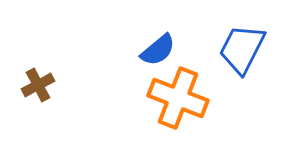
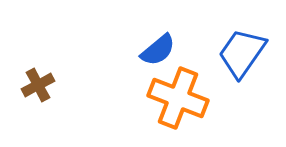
blue trapezoid: moved 4 px down; rotated 8 degrees clockwise
